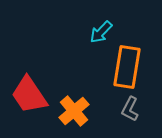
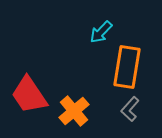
gray L-shape: rotated 15 degrees clockwise
